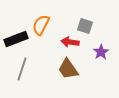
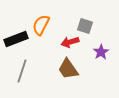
red arrow: rotated 24 degrees counterclockwise
gray line: moved 2 px down
